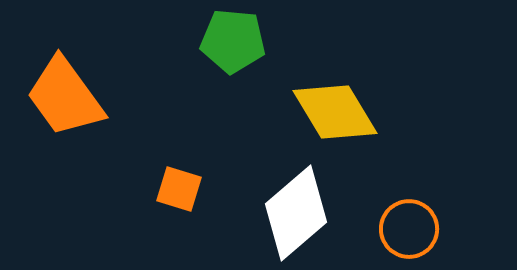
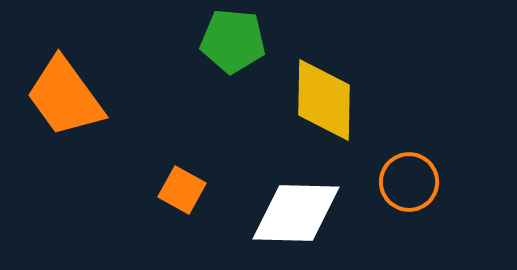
yellow diamond: moved 11 px left, 12 px up; rotated 32 degrees clockwise
orange square: moved 3 px right, 1 px down; rotated 12 degrees clockwise
white diamond: rotated 42 degrees clockwise
orange circle: moved 47 px up
